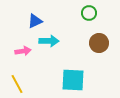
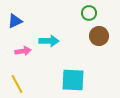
blue triangle: moved 20 px left
brown circle: moved 7 px up
